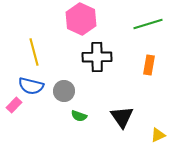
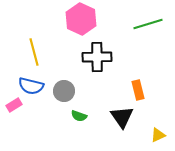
orange rectangle: moved 11 px left, 25 px down; rotated 24 degrees counterclockwise
pink rectangle: rotated 14 degrees clockwise
